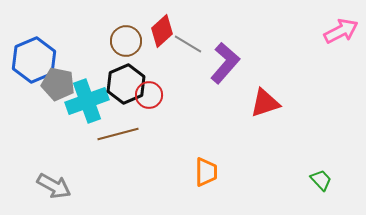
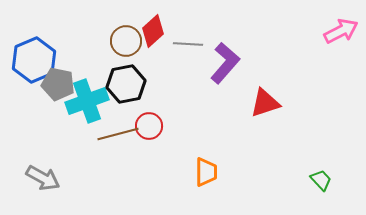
red diamond: moved 9 px left
gray line: rotated 28 degrees counterclockwise
black hexagon: rotated 12 degrees clockwise
red circle: moved 31 px down
gray arrow: moved 11 px left, 8 px up
